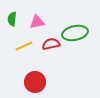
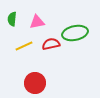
red circle: moved 1 px down
